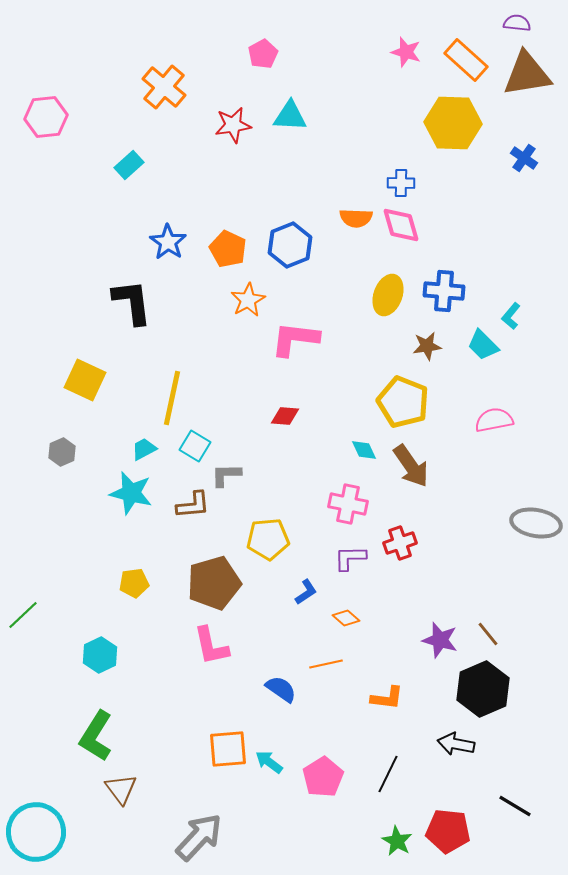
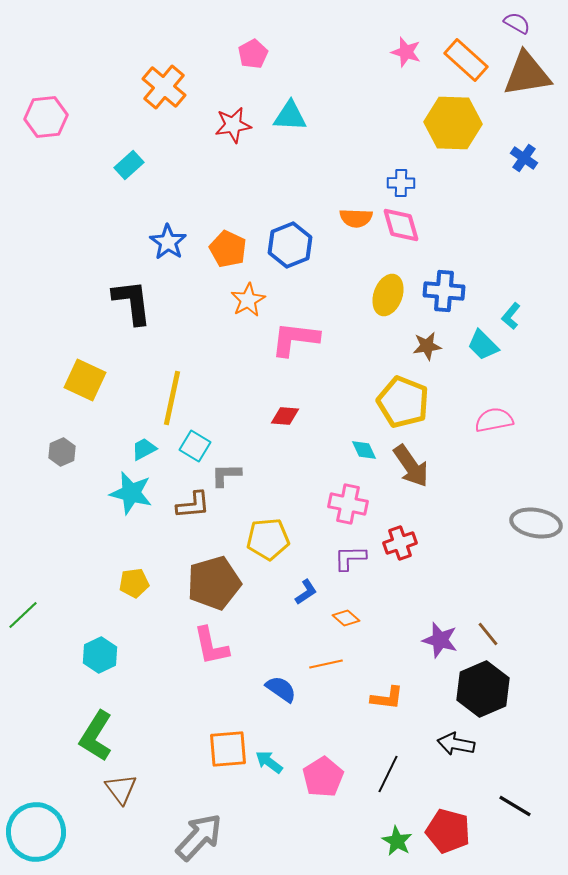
purple semicircle at (517, 23): rotated 24 degrees clockwise
pink pentagon at (263, 54): moved 10 px left
red pentagon at (448, 831): rotated 9 degrees clockwise
